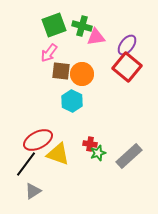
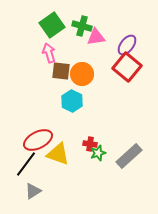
green square: moved 2 px left; rotated 15 degrees counterclockwise
pink arrow: rotated 126 degrees clockwise
